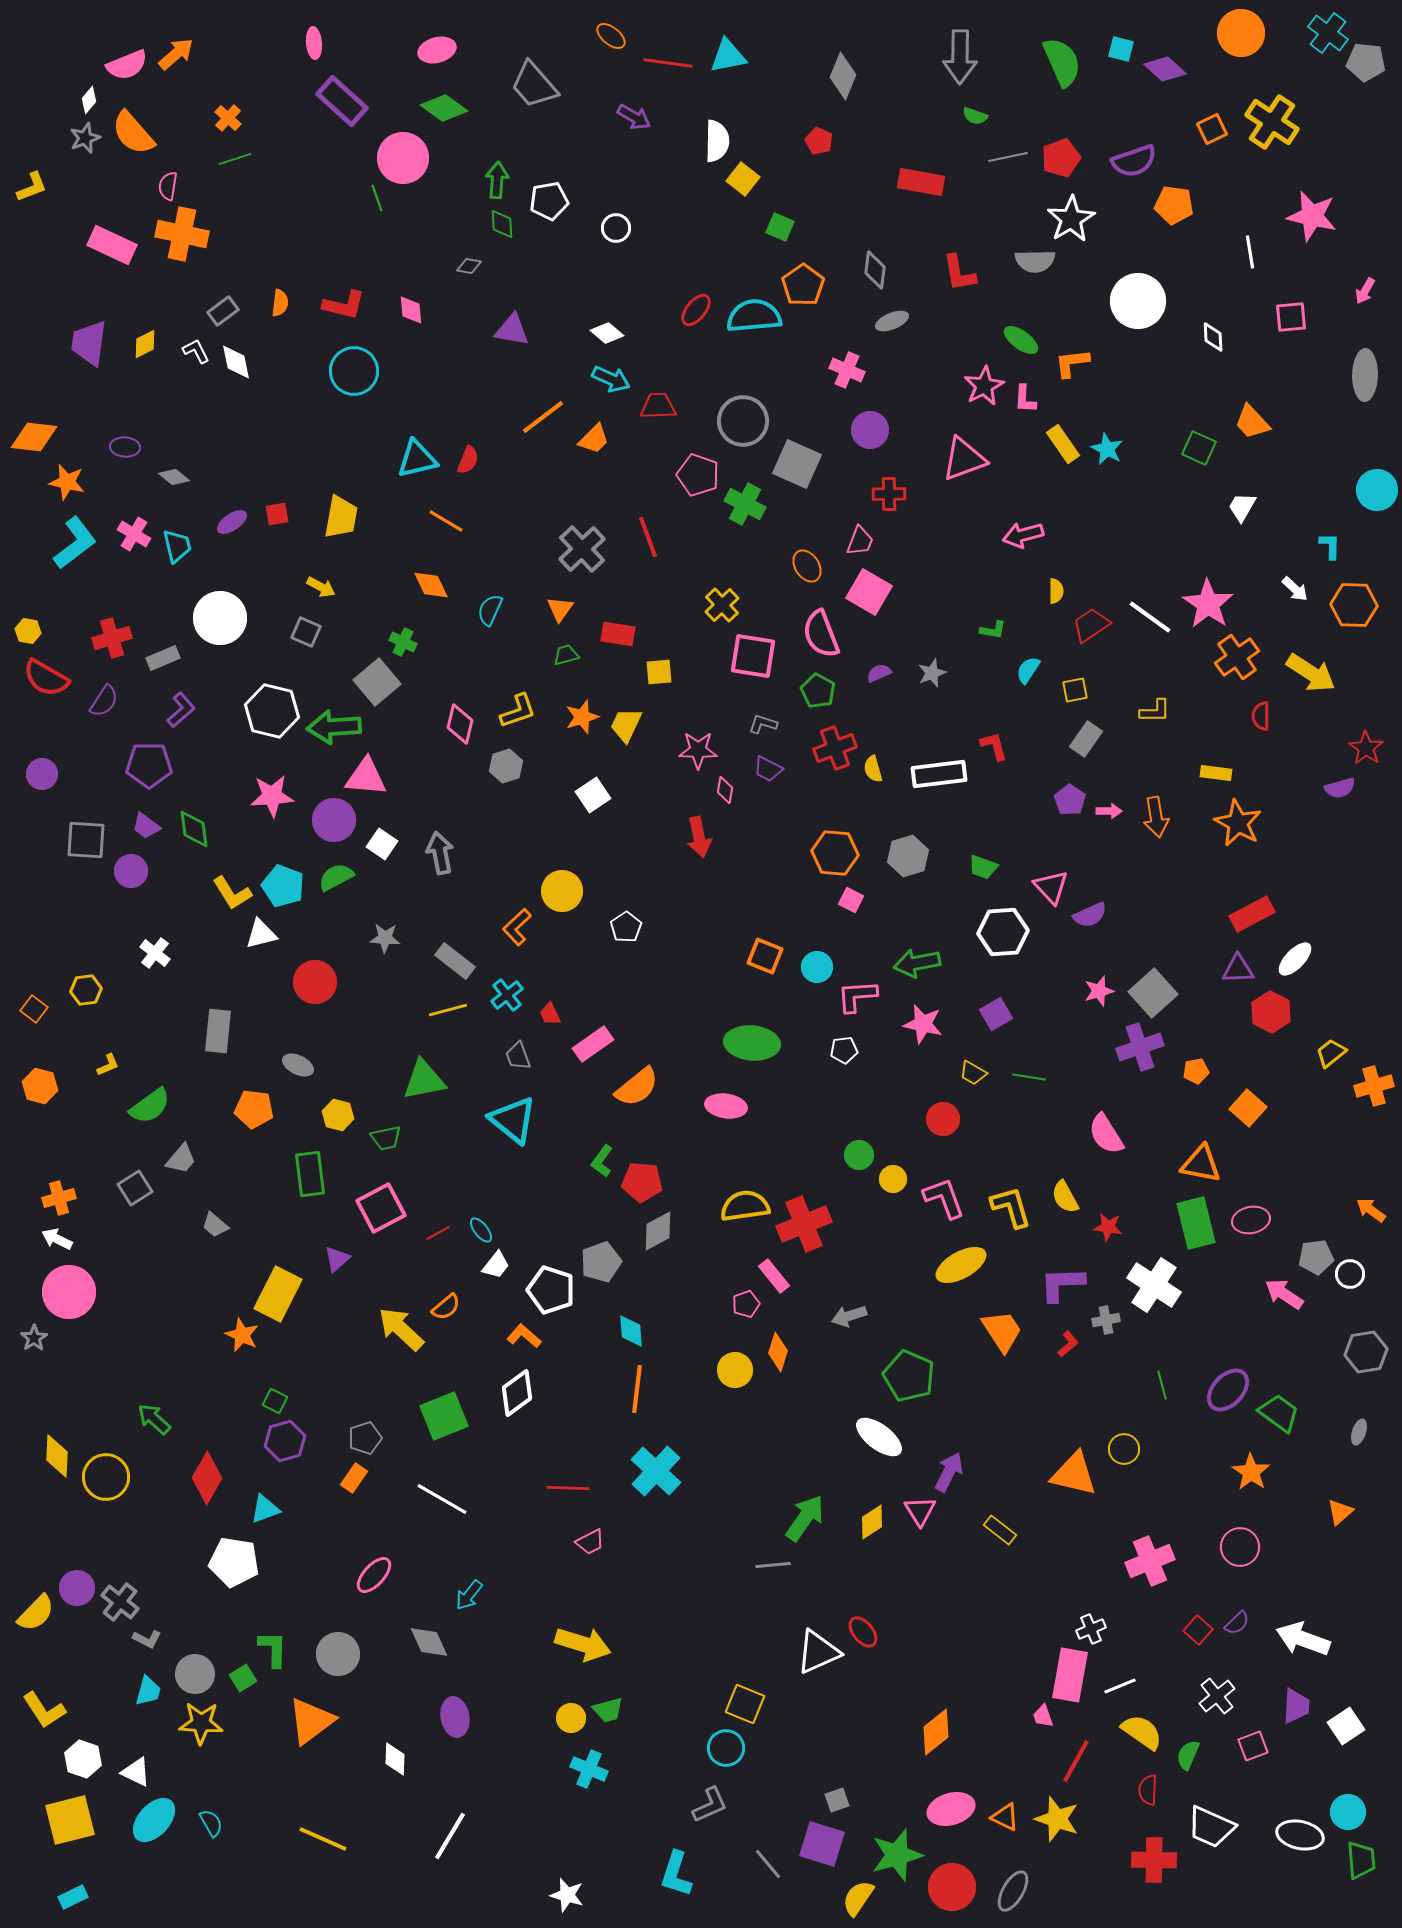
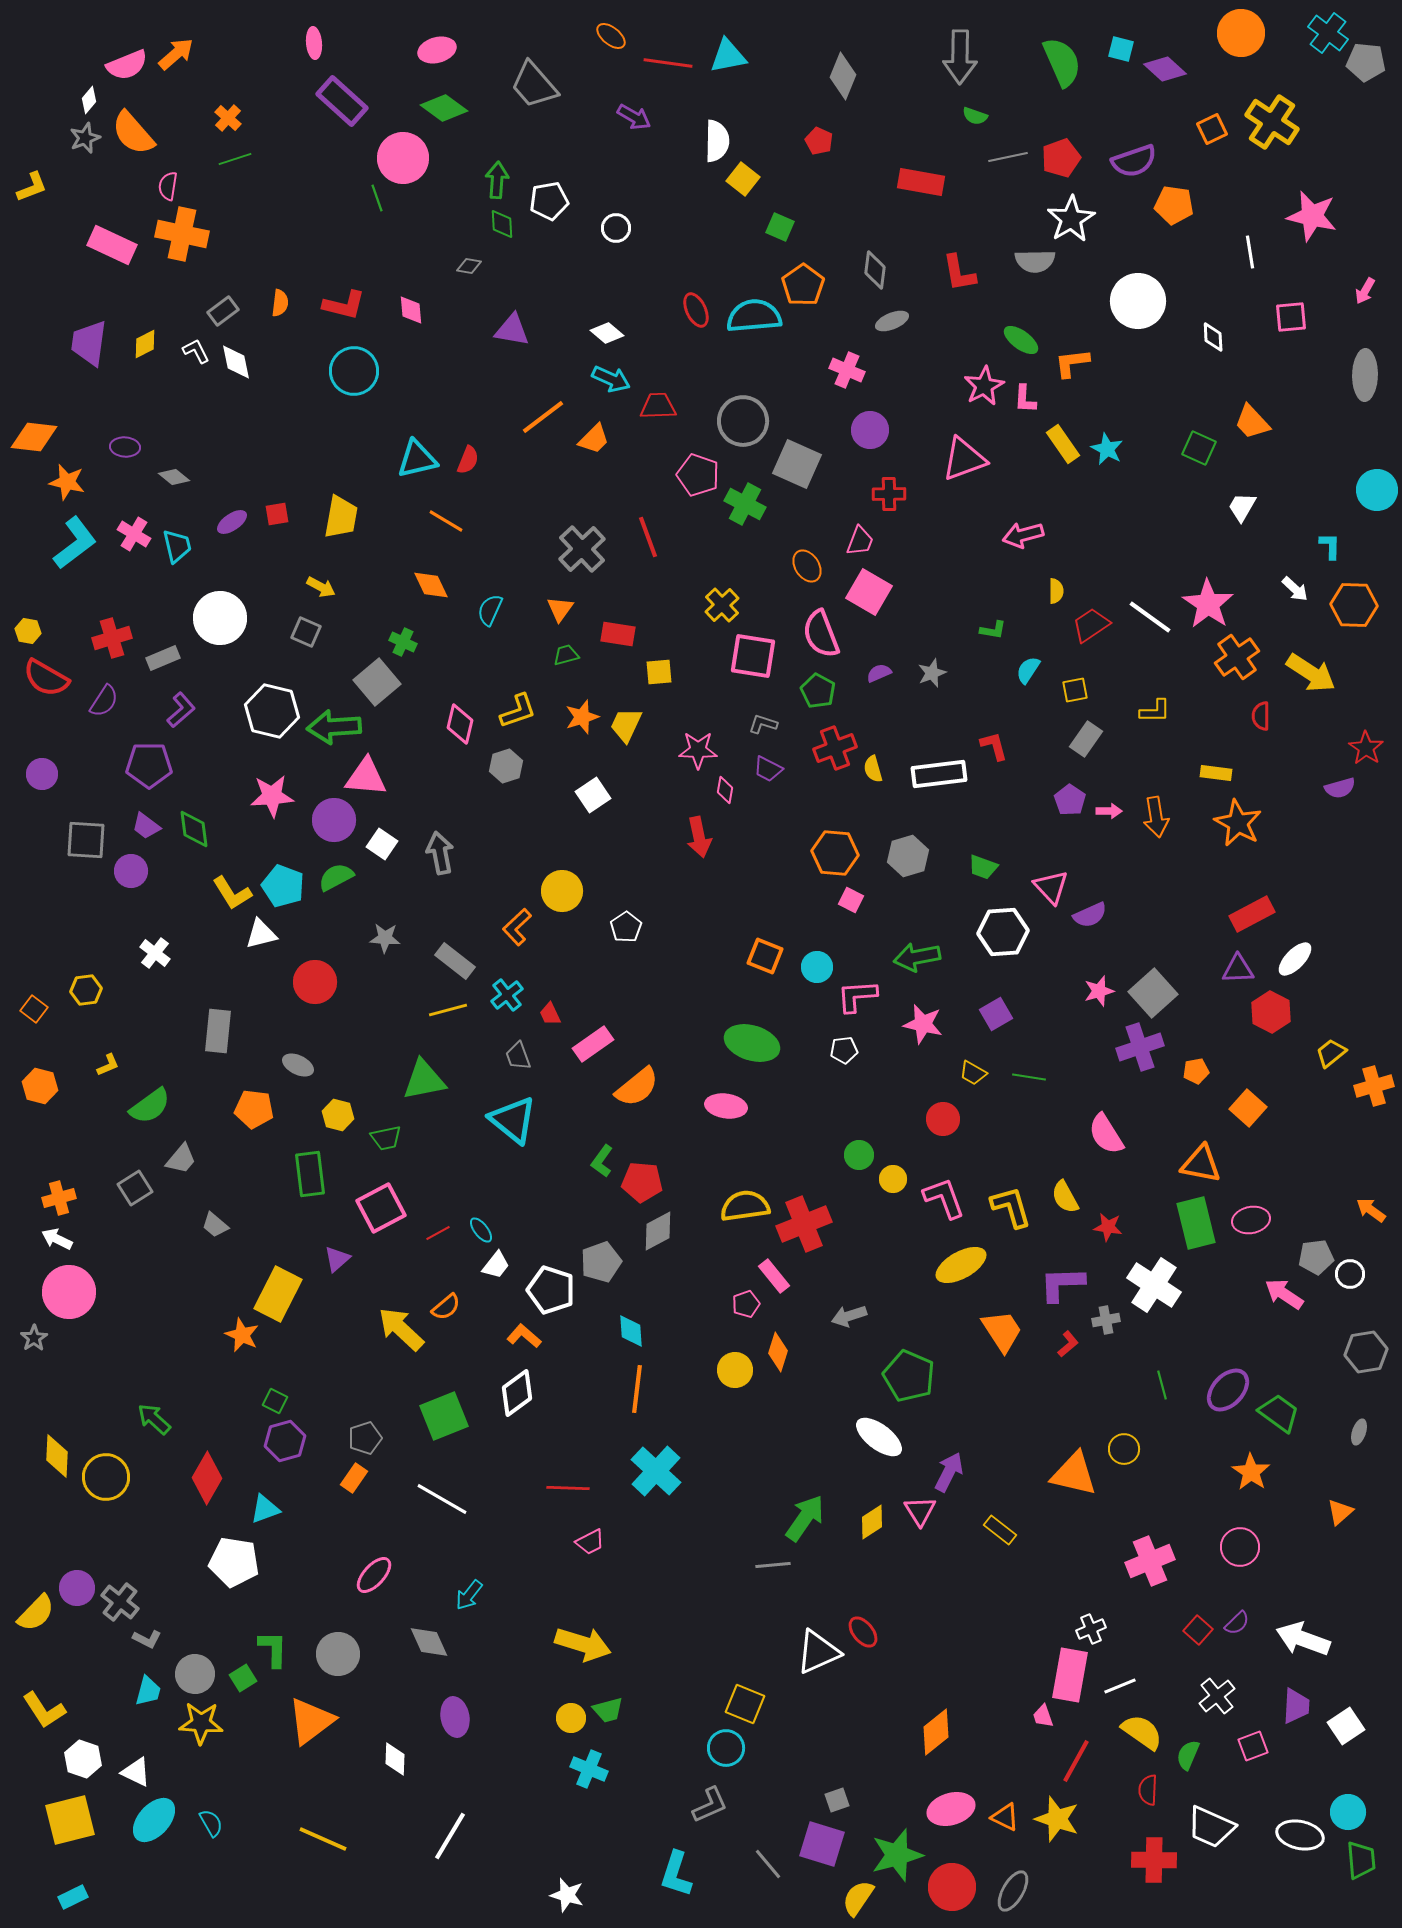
red ellipse at (696, 310): rotated 64 degrees counterclockwise
green arrow at (917, 963): moved 6 px up
green ellipse at (752, 1043): rotated 12 degrees clockwise
